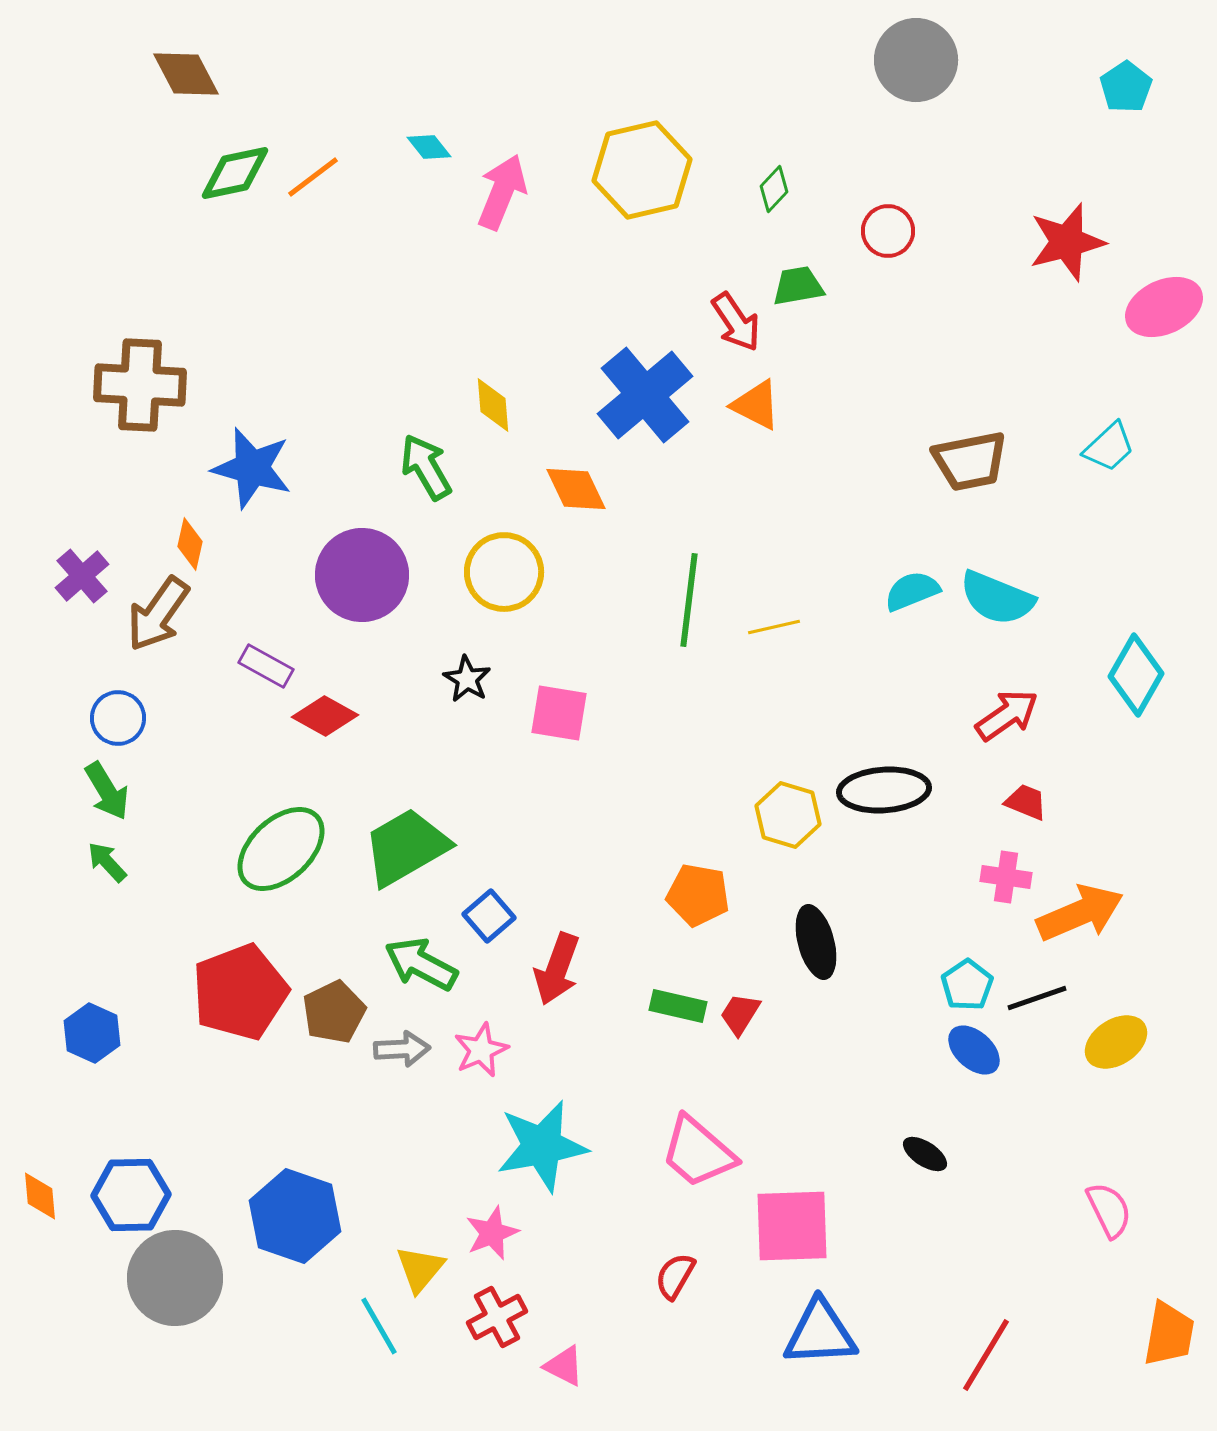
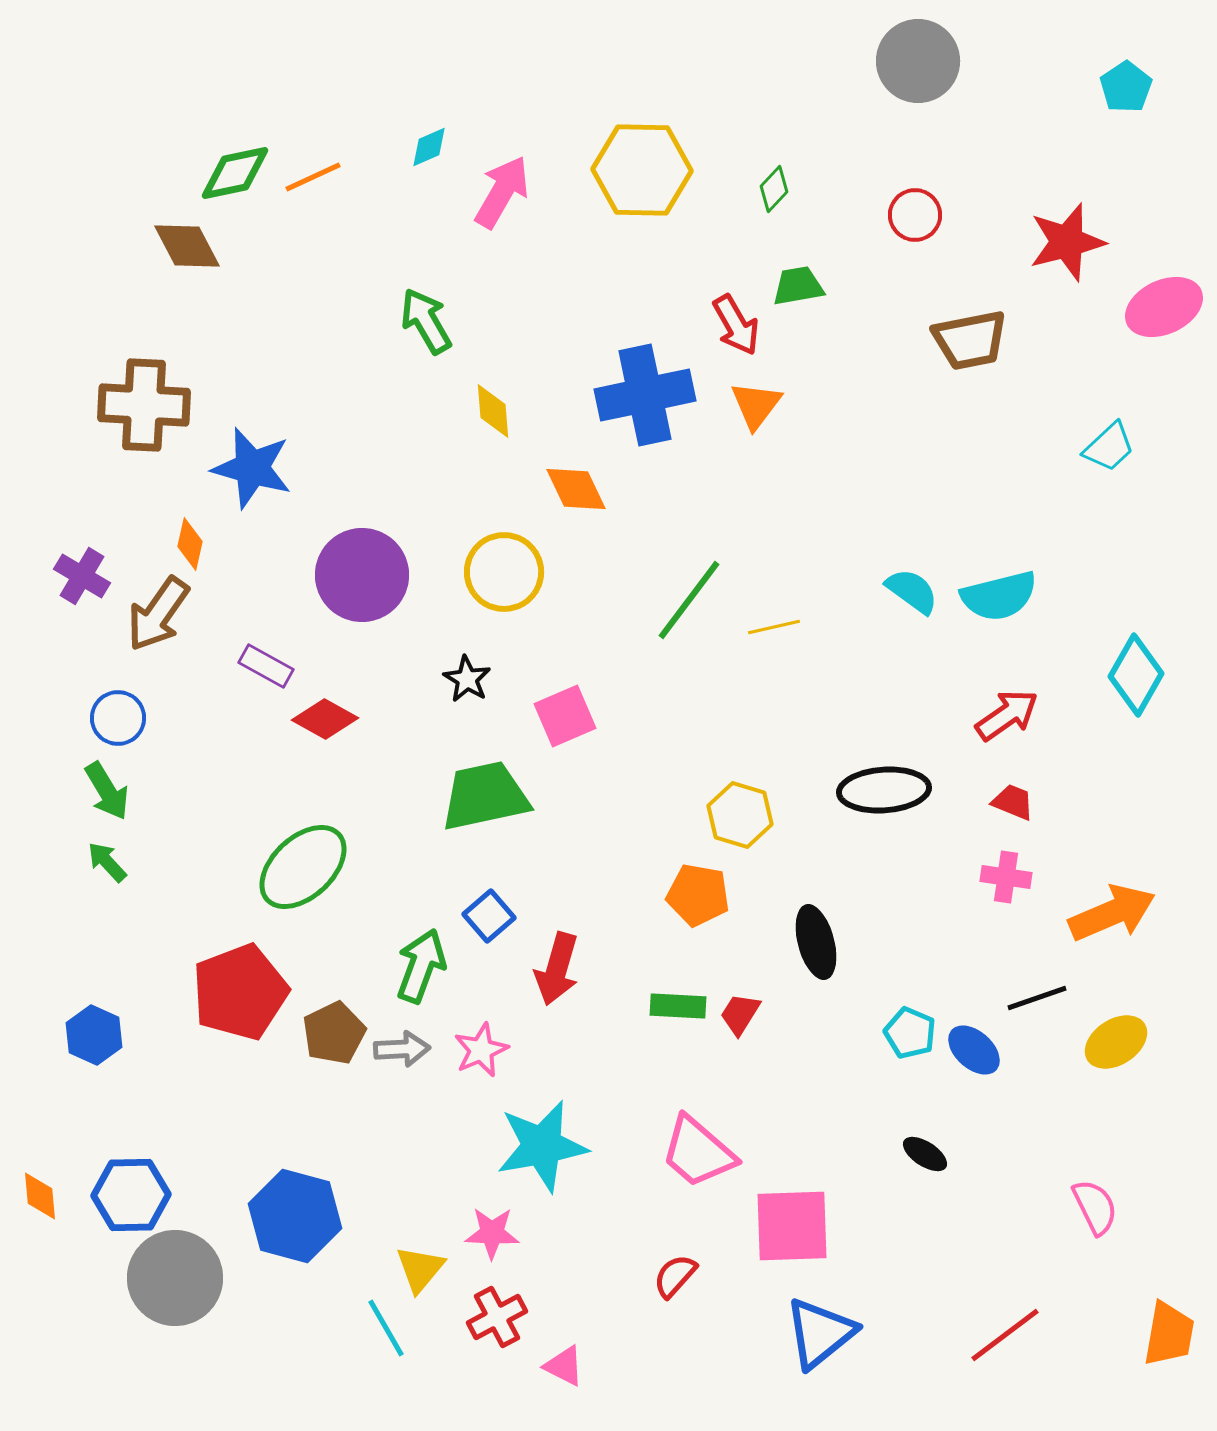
gray circle at (916, 60): moved 2 px right, 1 px down
brown diamond at (186, 74): moved 1 px right, 172 px down
cyan diamond at (429, 147): rotated 75 degrees counterclockwise
yellow hexagon at (642, 170): rotated 14 degrees clockwise
orange line at (313, 177): rotated 12 degrees clockwise
pink arrow at (502, 192): rotated 8 degrees clockwise
red circle at (888, 231): moved 27 px right, 16 px up
red arrow at (736, 322): moved 3 px down; rotated 4 degrees clockwise
brown cross at (140, 385): moved 4 px right, 20 px down
blue cross at (645, 395): rotated 28 degrees clockwise
yellow diamond at (493, 405): moved 6 px down
orange triangle at (756, 405): rotated 40 degrees clockwise
brown trapezoid at (970, 461): moved 121 px up
green arrow at (426, 467): moved 146 px up
purple cross at (82, 576): rotated 18 degrees counterclockwise
cyan semicircle at (912, 591): rotated 58 degrees clockwise
cyan semicircle at (997, 598): moved 2 px right, 2 px up; rotated 36 degrees counterclockwise
green line at (689, 600): rotated 30 degrees clockwise
pink square at (559, 713): moved 6 px right, 3 px down; rotated 32 degrees counterclockwise
red diamond at (325, 716): moved 3 px down
red trapezoid at (1026, 802): moved 13 px left
yellow hexagon at (788, 815): moved 48 px left
green trapezoid at (406, 847): moved 79 px right, 51 px up; rotated 18 degrees clockwise
green ellipse at (281, 849): moved 22 px right, 18 px down
orange arrow at (1080, 913): moved 32 px right
green arrow at (421, 964): moved 2 px down; rotated 82 degrees clockwise
red arrow at (557, 969): rotated 4 degrees counterclockwise
cyan pentagon at (967, 985): moved 57 px left, 48 px down; rotated 15 degrees counterclockwise
green rectangle at (678, 1006): rotated 10 degrees counterclockwise
brown pentagon at (334, 1012): moved 21 px down
blue hexagon at (92, 1033): moved 2 px right, 2 px down
pink semicircle at (1109, 1210): moved 14 px left, 3 px up
blue hexagon at (295, 1216): rotated 4 degrees counterclockwise
pink star at (492, 1233): rotated 24 degrees clockwise
red semicircle at (675, 1276): rotated 12 degrees clockwise
cyan line at (379, 1326): moved 7 px right, 2 px down
blue triangle at (820, 1333): rotated 36 degrees counterclockwise
red line at (986, 1355): moved 19 px right, 20 px up; rotated 22 degrees clockwise
